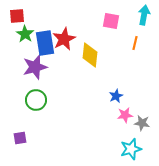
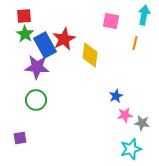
red square: moved 7 px right
blue rectangle: moved 2 px down; rotated 20 degrees counterclockwise
purple star: moved 2 px right; rotated 20 degrees clockwise
